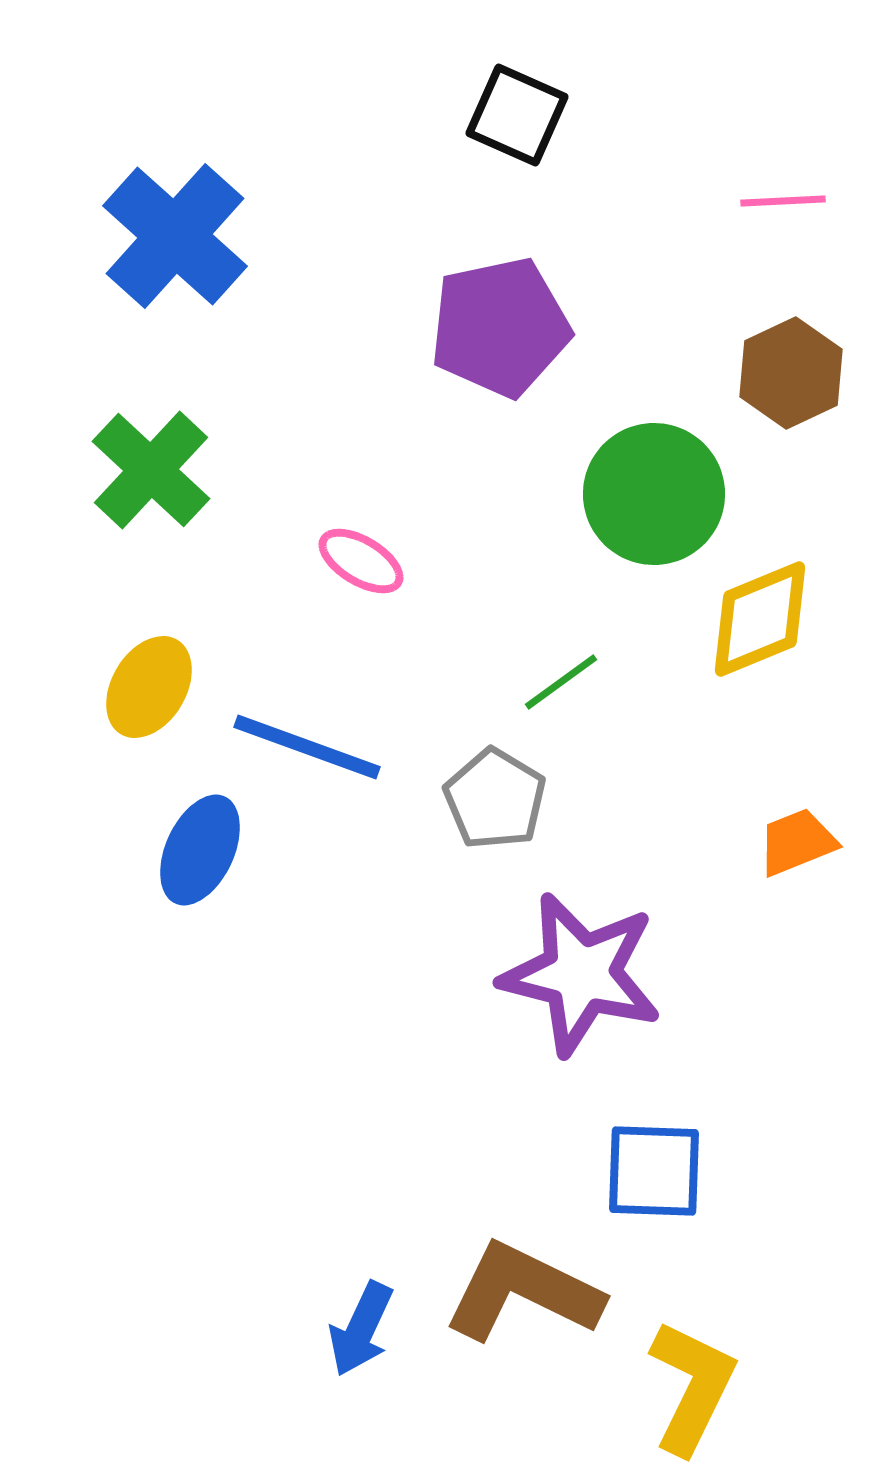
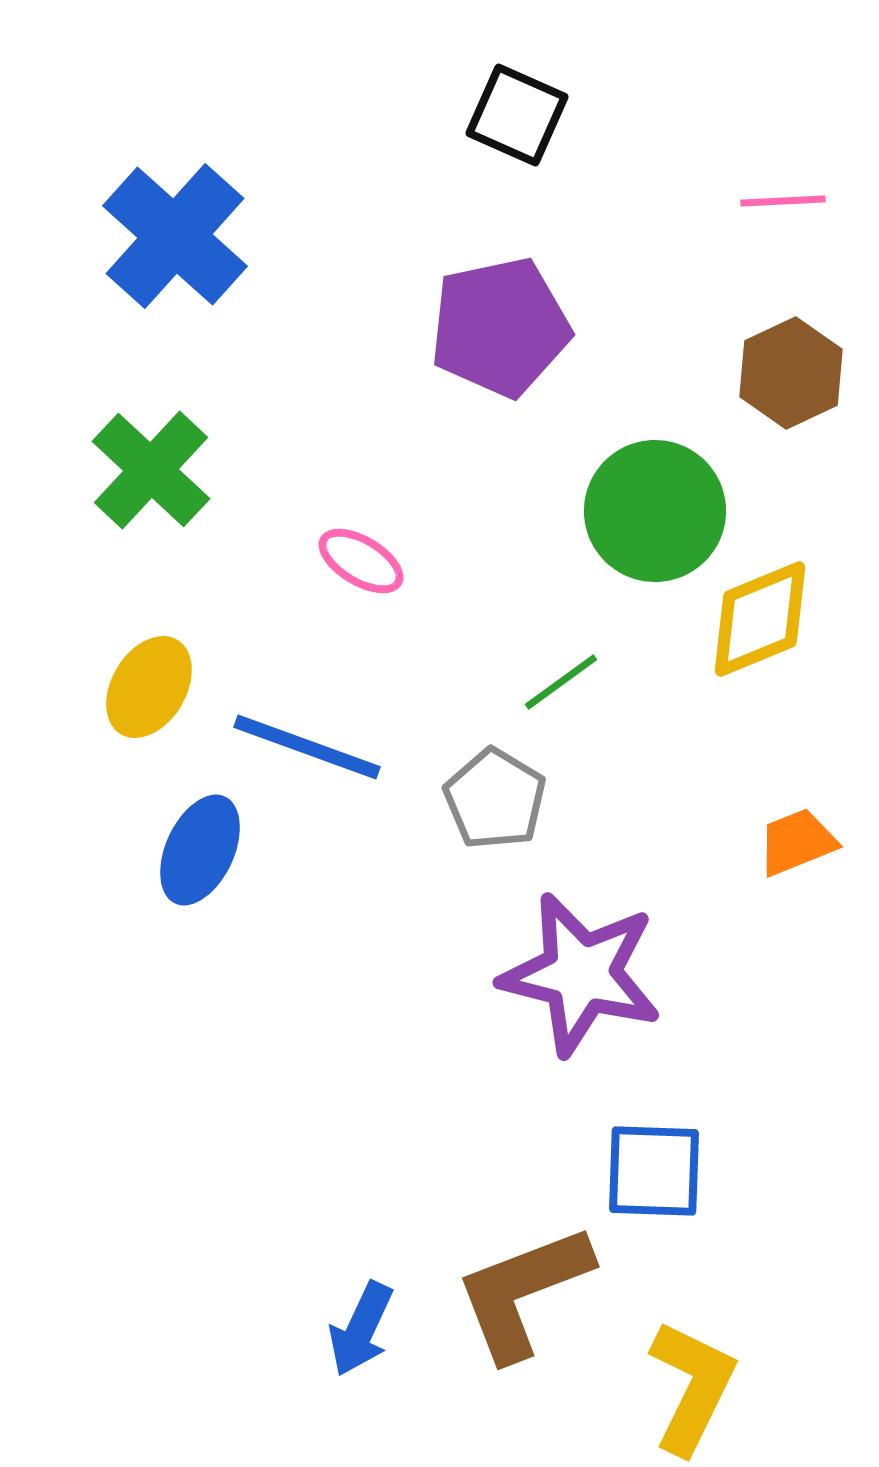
green circle: moved 1 px right, 17 px down
brown L-shape: rotated 47 degrees counterclockwise
